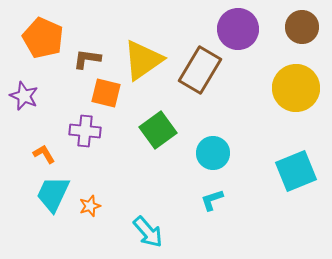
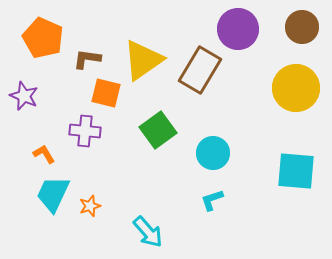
cyan square: rotated 27 degrees clockwise
